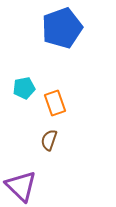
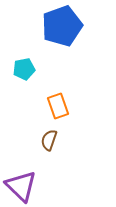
blue pentagon: moved 2 px up
cyan pentagon: moved 19 px up
orange rectangle: moved 3 px right, 3 px down
